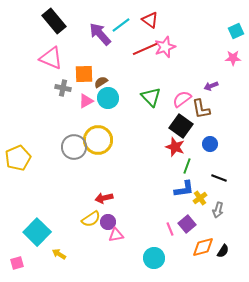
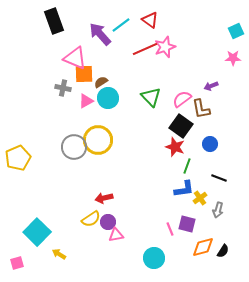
black rectangle at (54, 21): rotated 20 degrees clockwise
pink triangle at (51, 58): moved 24 px right
purple square at (187, 224): rotated 36 degrees counterclockwise
